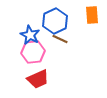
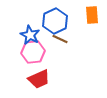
red trapezoid: moved 1 px right
